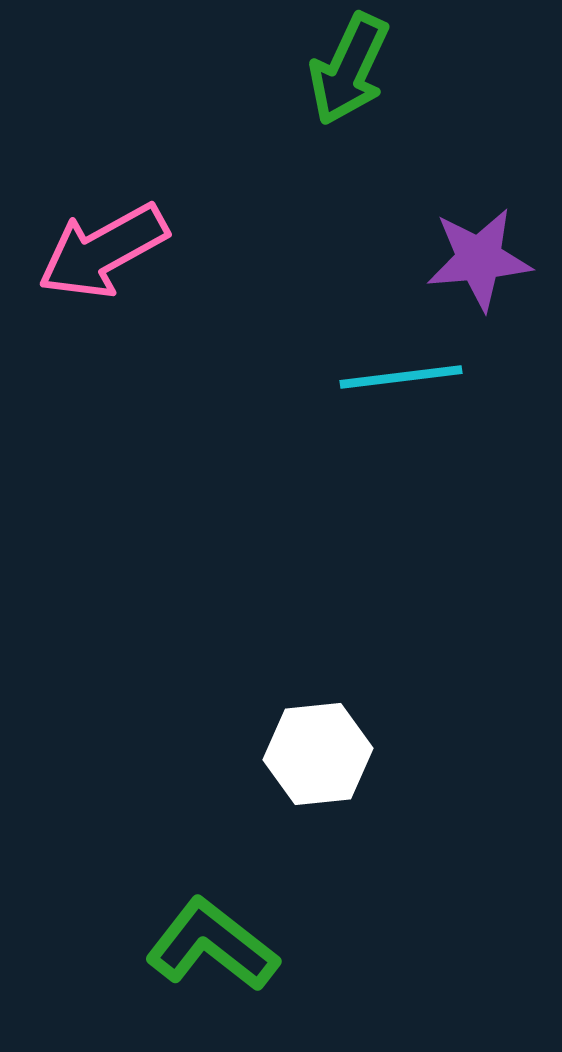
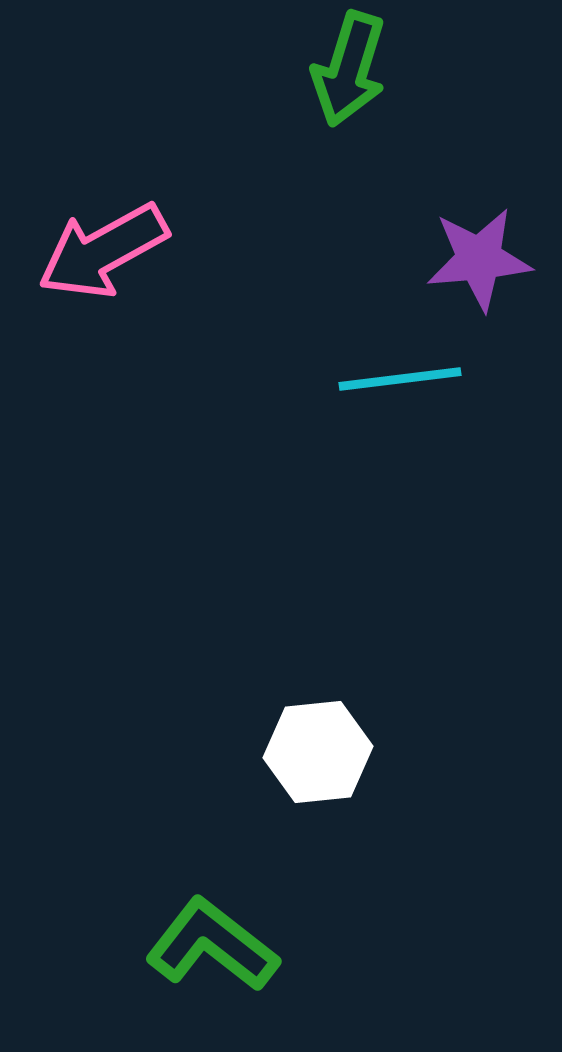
green arrow: rotated 8 degrees counterclockwise
cyan line: moved 1 px left, 2 px down
white hexagon: moved 2 px up
